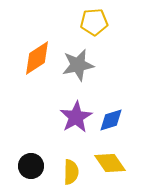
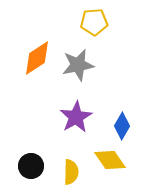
blue diamond: moved 11 px right, 6 px down; rotated 44 degrees counterclockwise
yellow diamond: moved 3 px up
